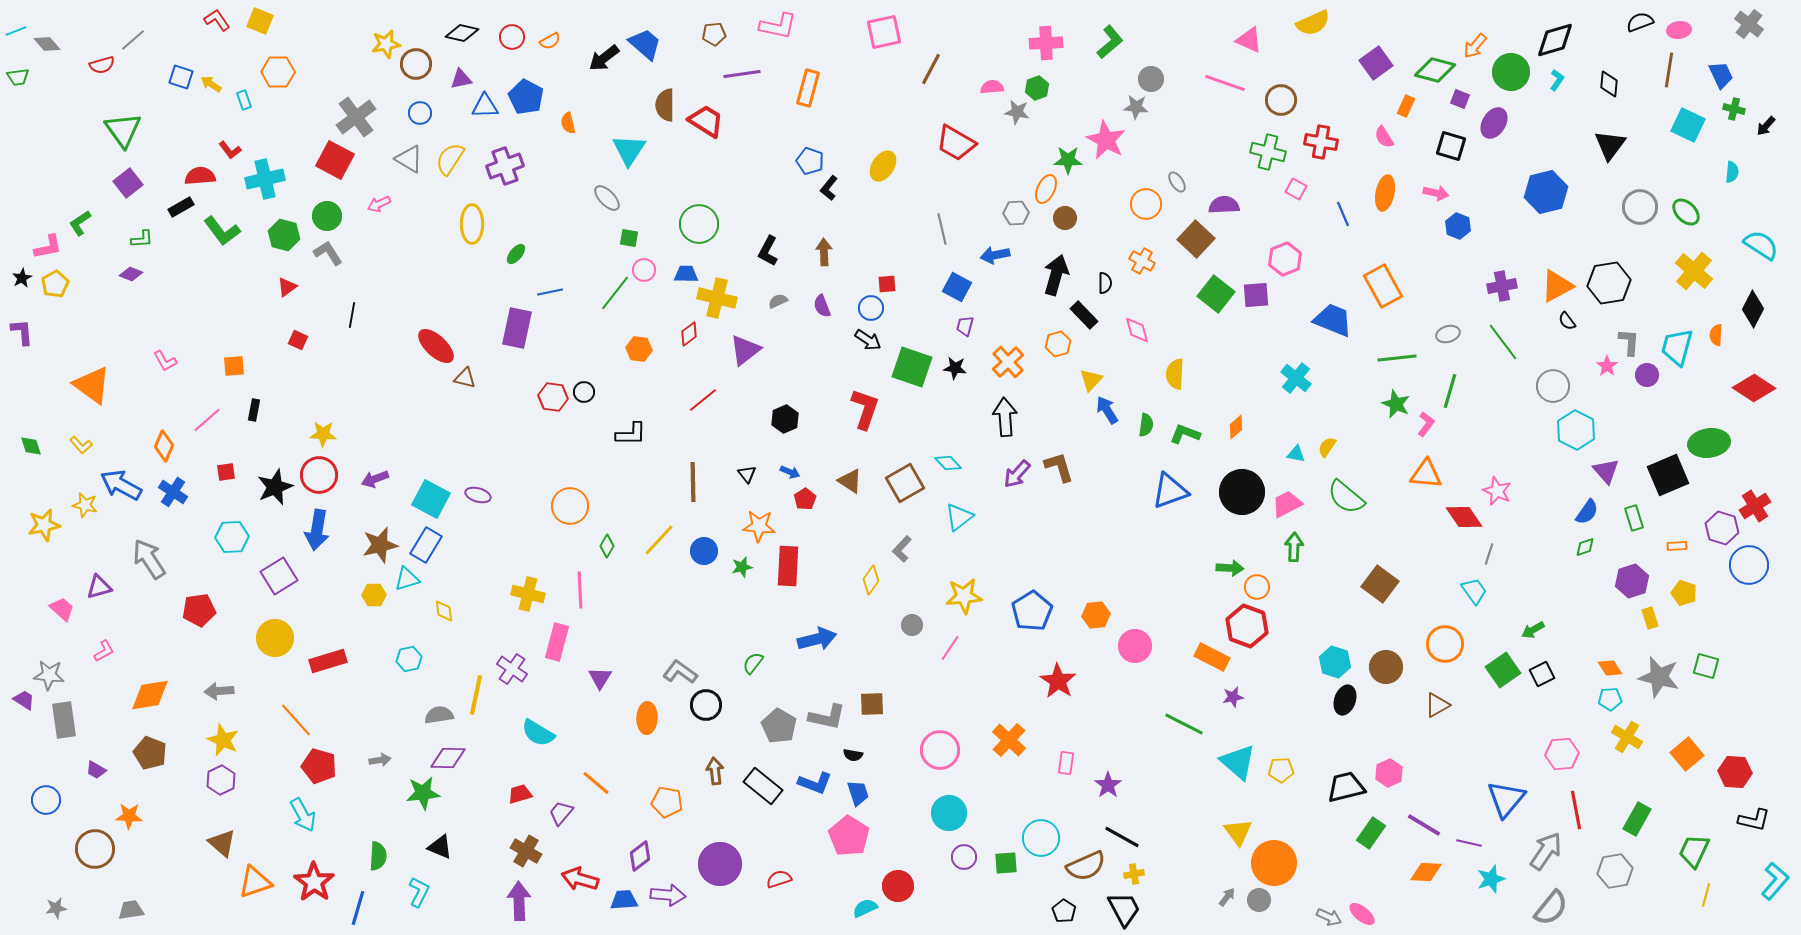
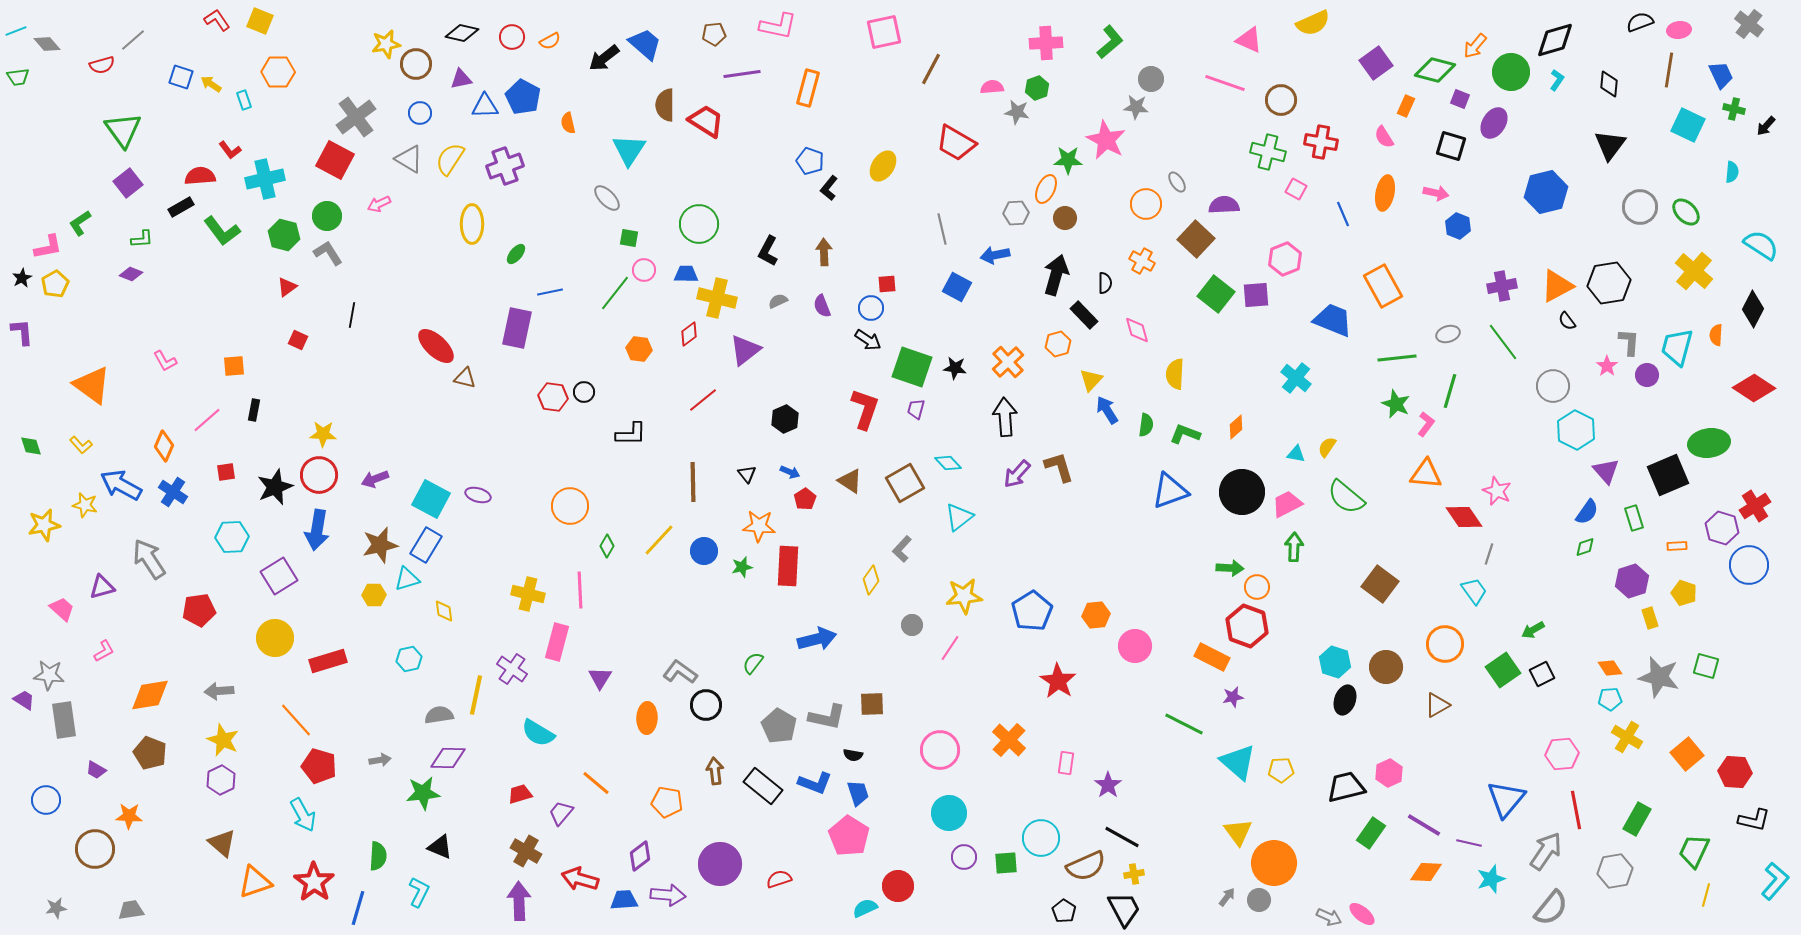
blue pentagon at (526, 97): moved 3 px left
purple trapezoid at (965, 326): moved 49 px left, 83 px down
purple triangle at (99, 587): moved 3 px right
